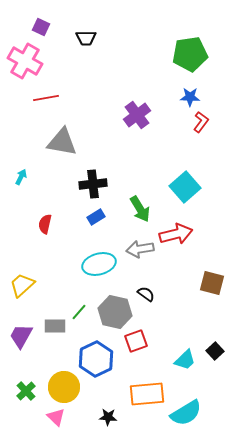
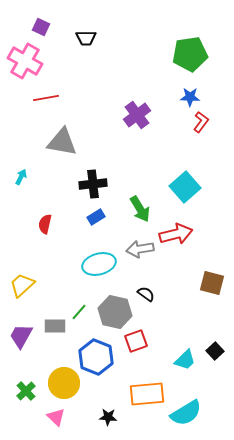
blue hexagon: moved 2 px up; rotated 12 degrees counterclockwise
yellow circle: moved 4 px up
